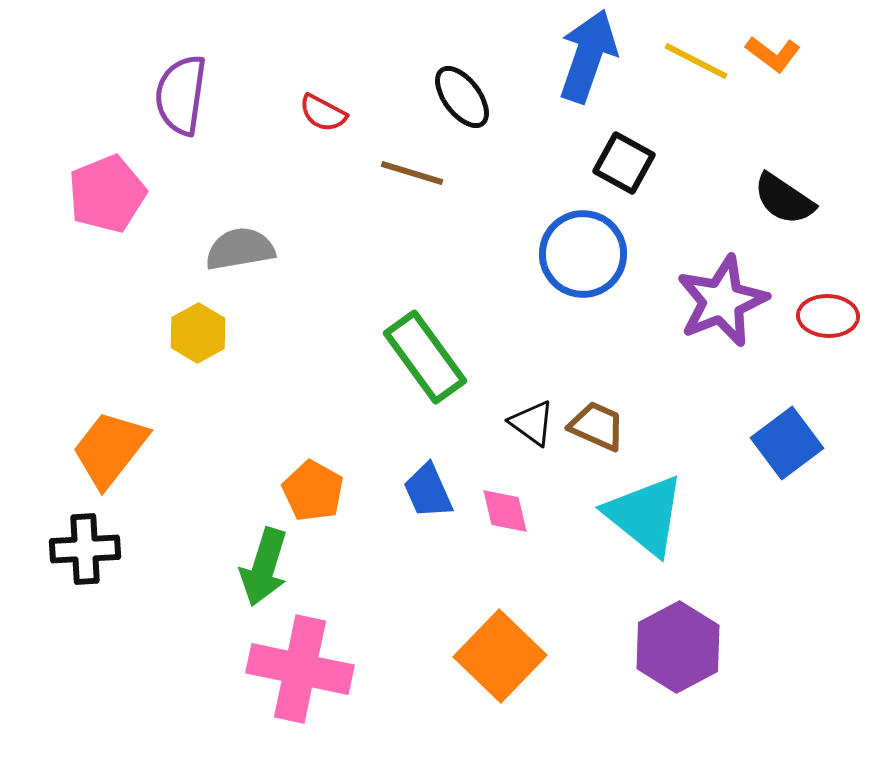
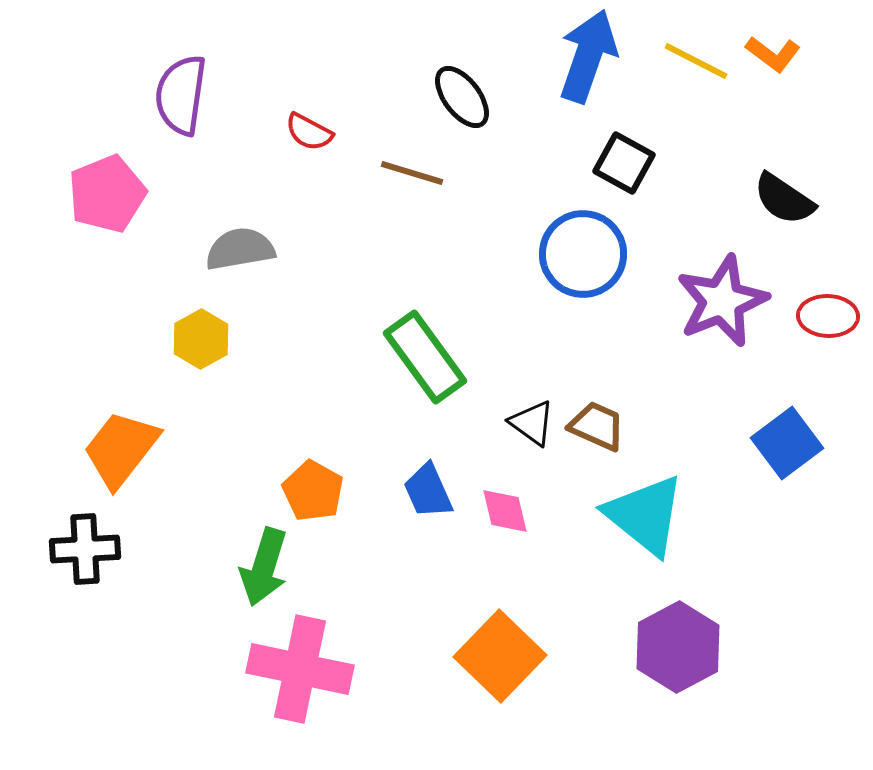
red semicircle: moved 14 px left, 19 px down
yellow hexagon: moved 3 px right, 6 px down
orange trapezoid: moved 11 px right
